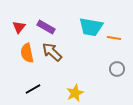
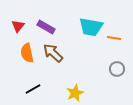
red triangle: moved 1 px left, 1 px up
brown arrow: moved 1 px right, 1 px down
